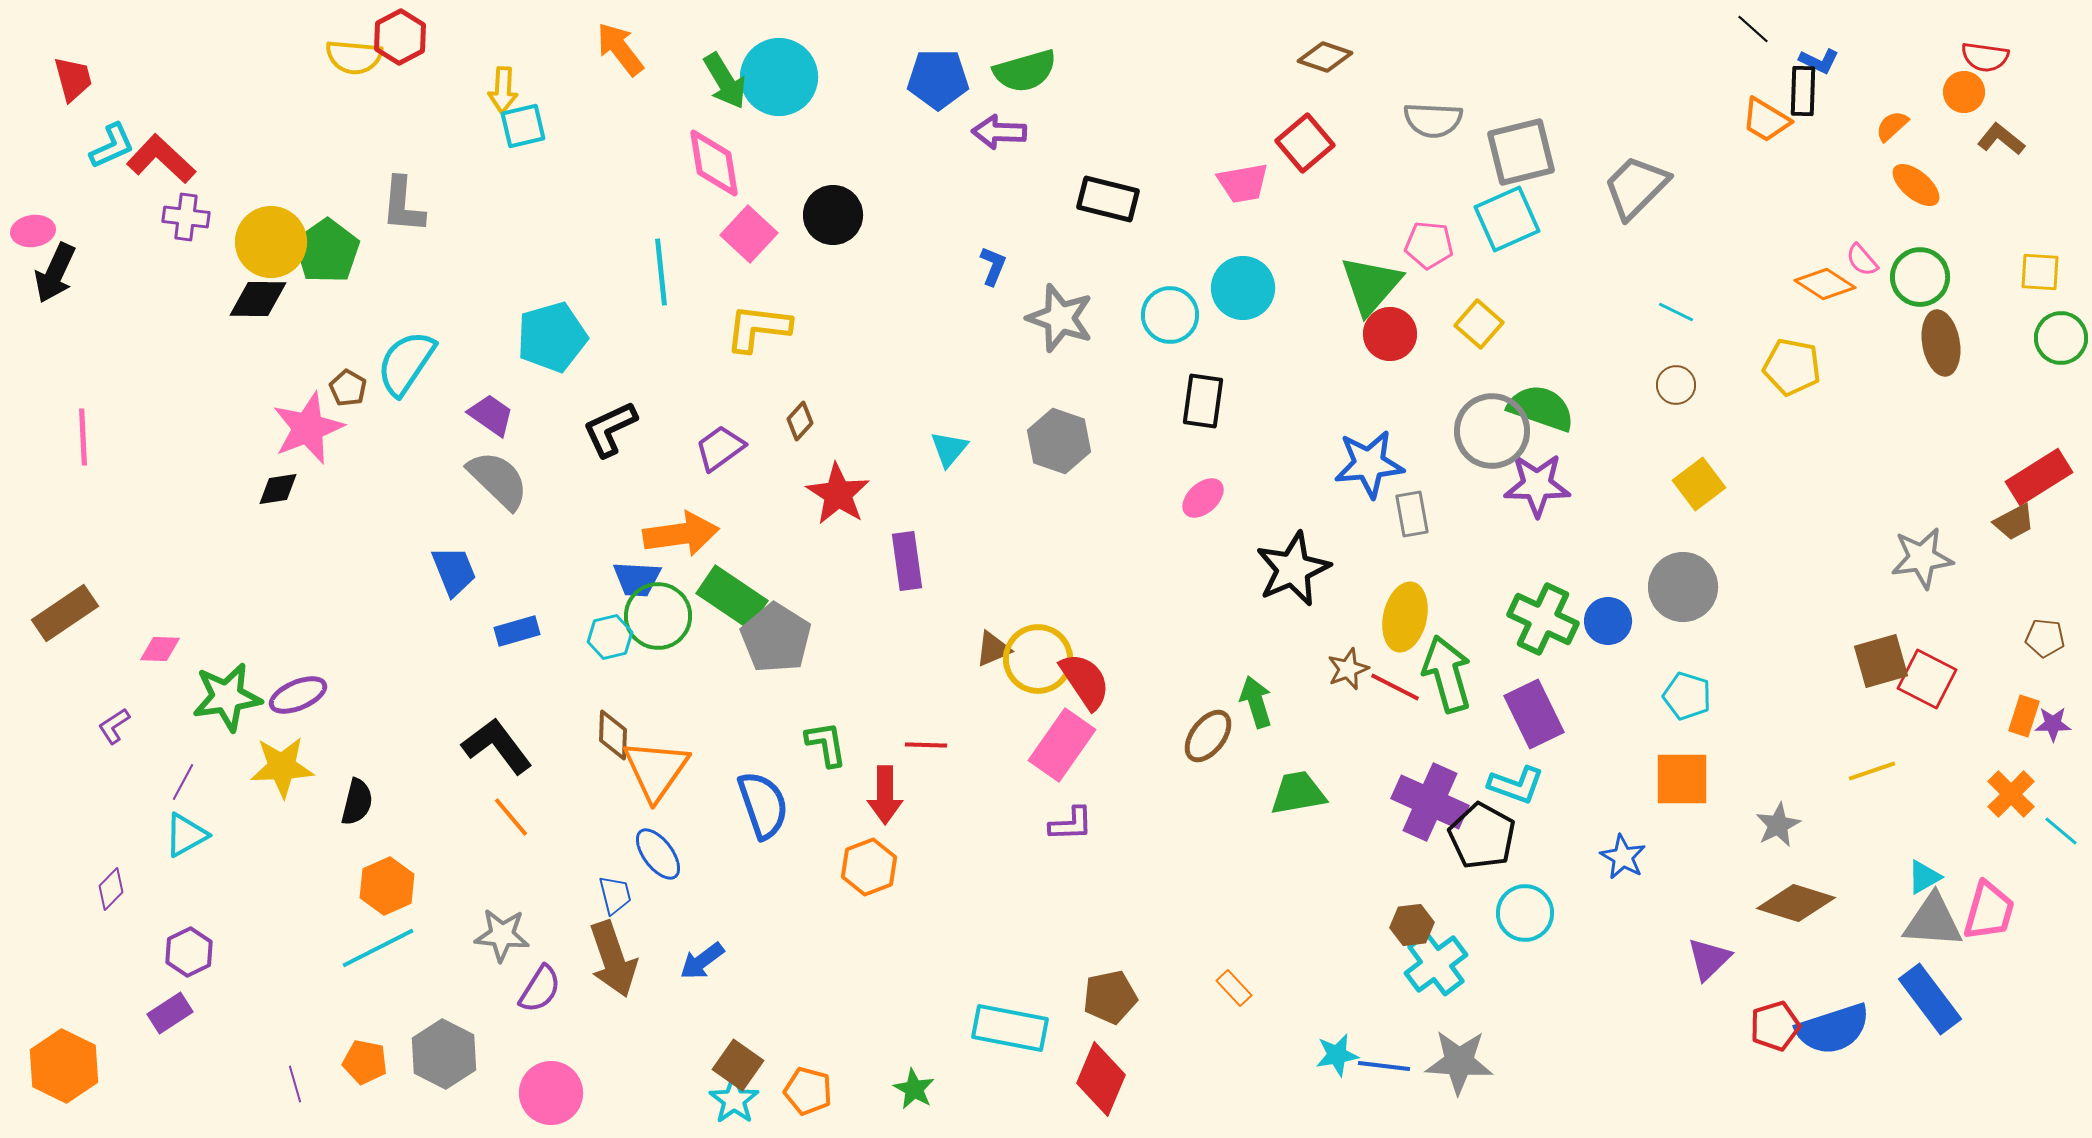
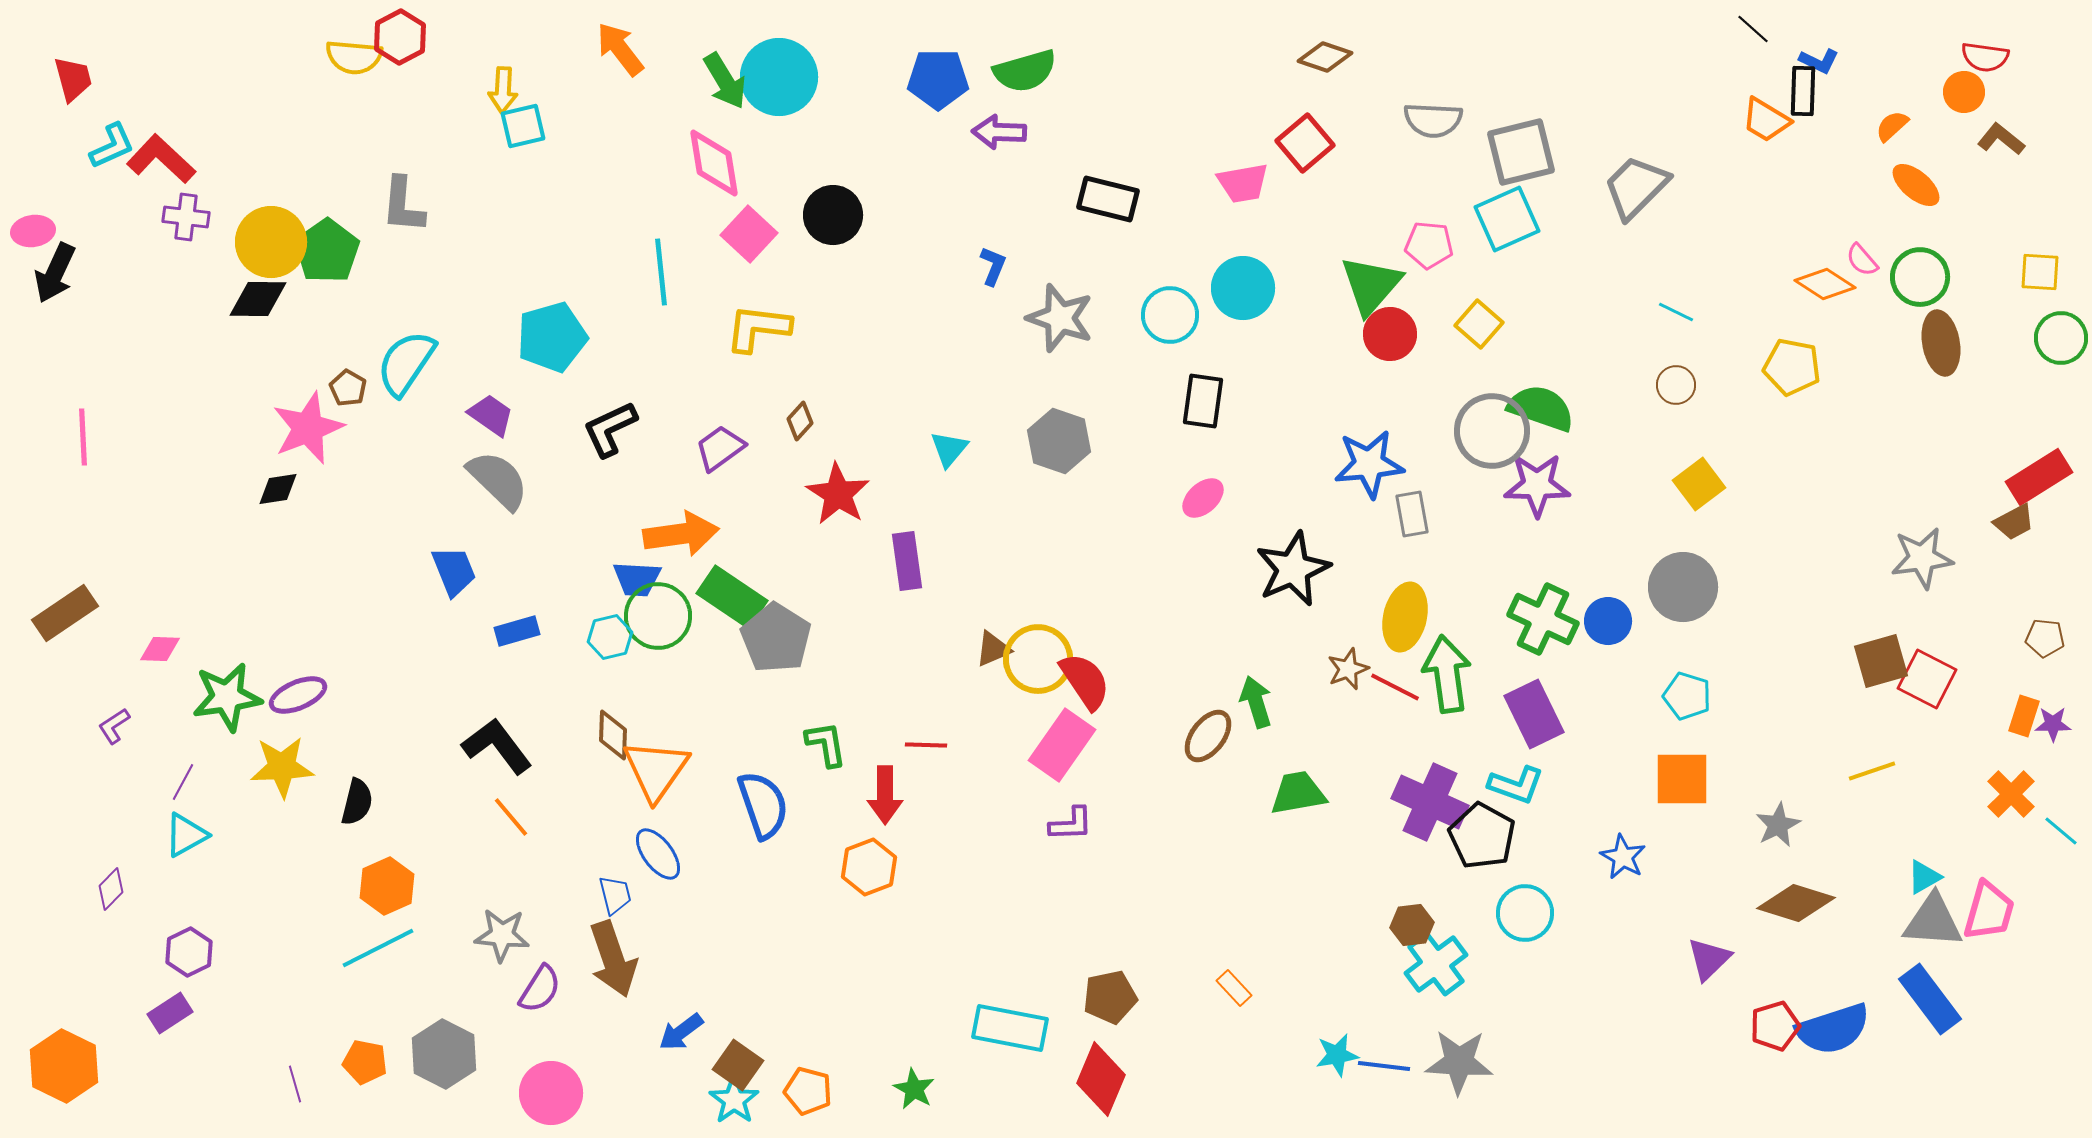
green arrow at (1447, 674): rotated 8 degrees clockwise
blue arrow at (702, 961): moved 21 px left, 71 px down
